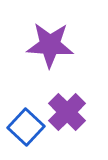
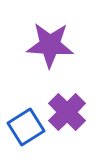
blue square: rotated 15 degrees clockwise
